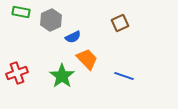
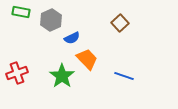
brown square: rotated 18 degrees counterclockwise
blue semicircle: moved 1 px left, 1 px down
